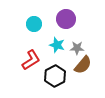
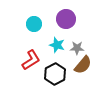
black hexagon: moved 2 px up
